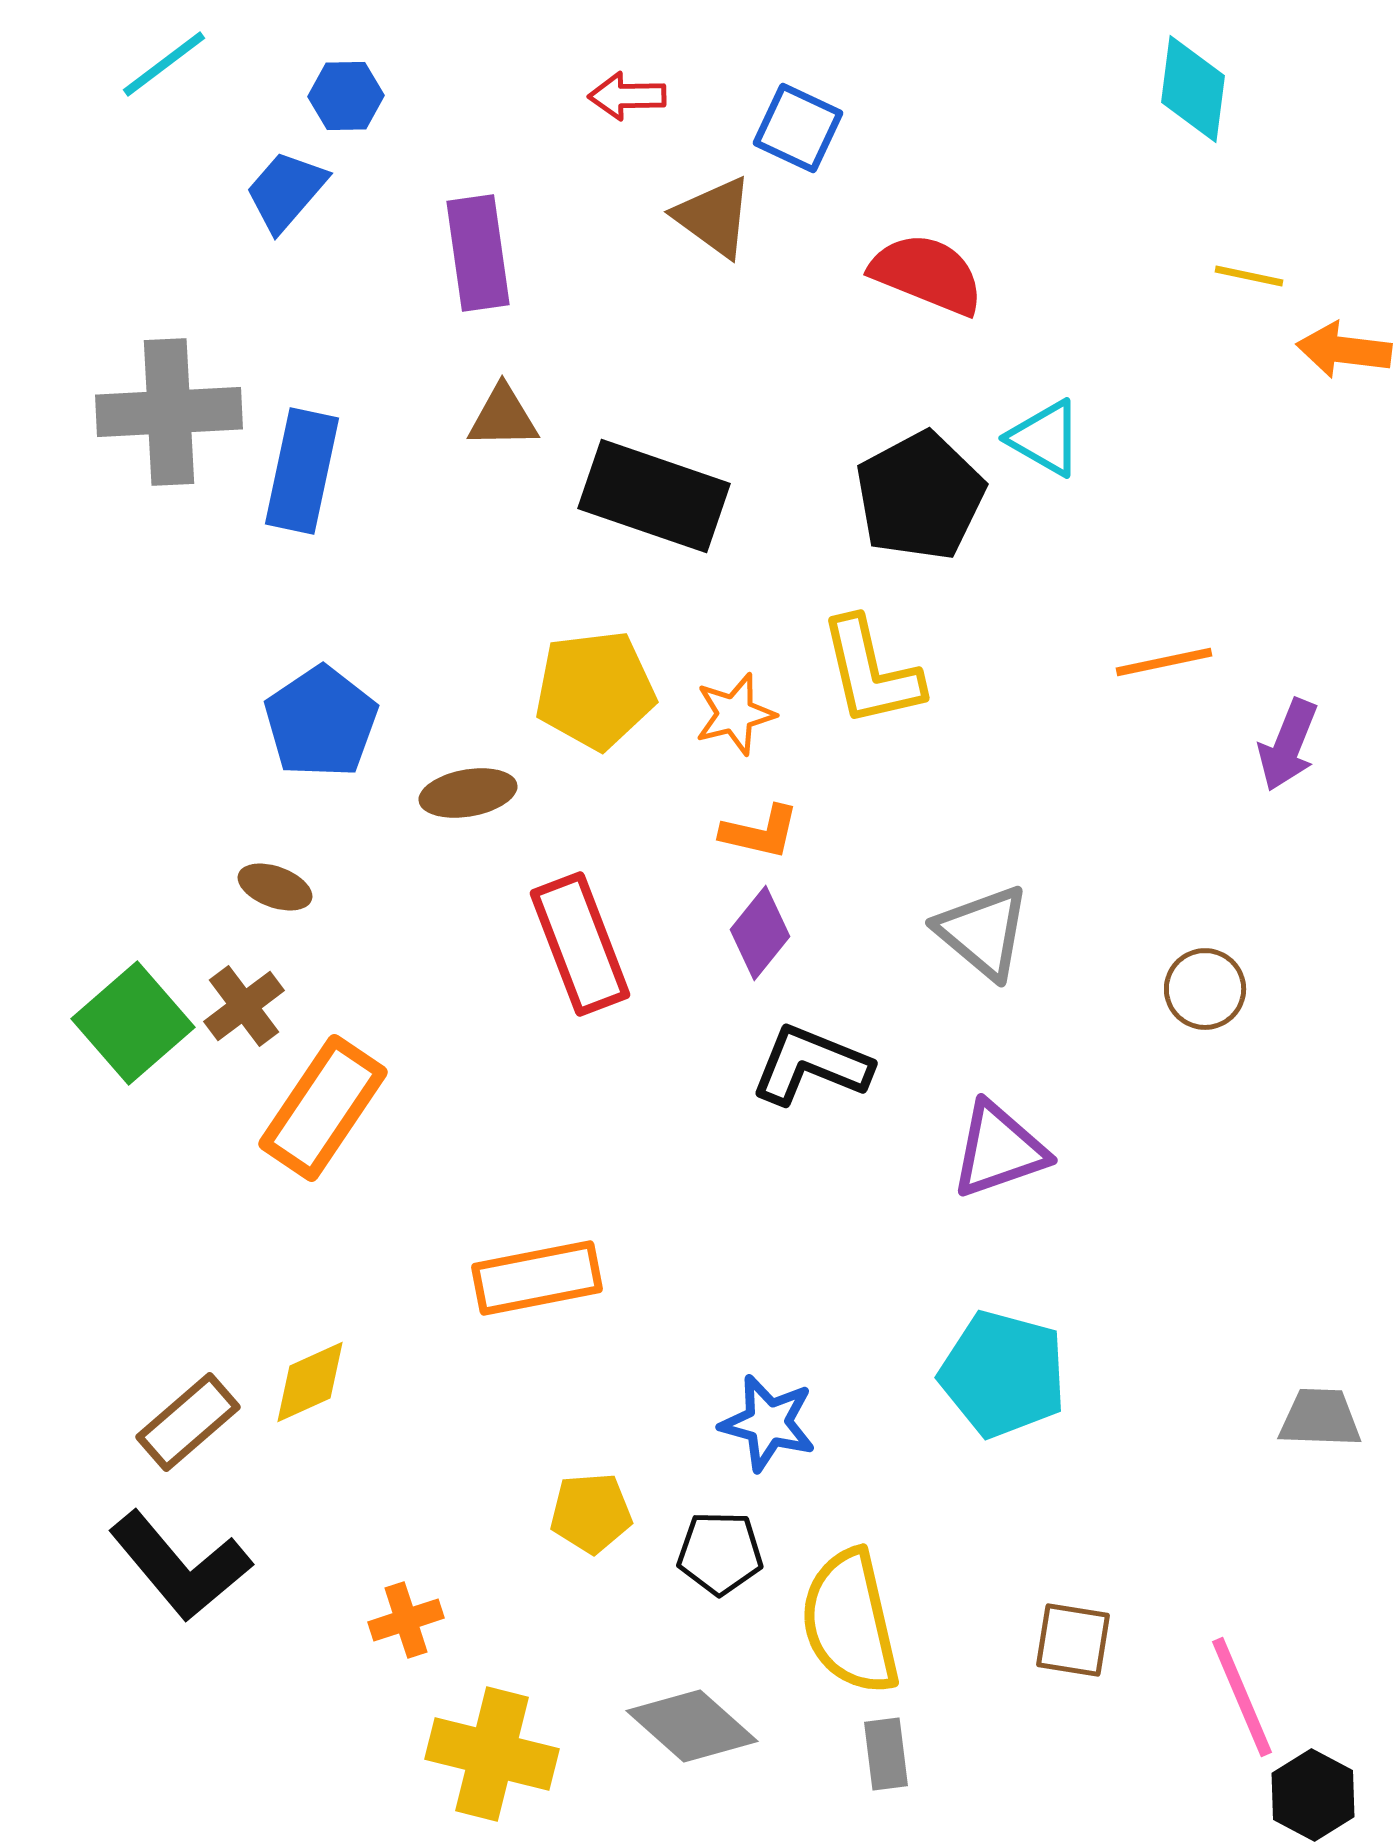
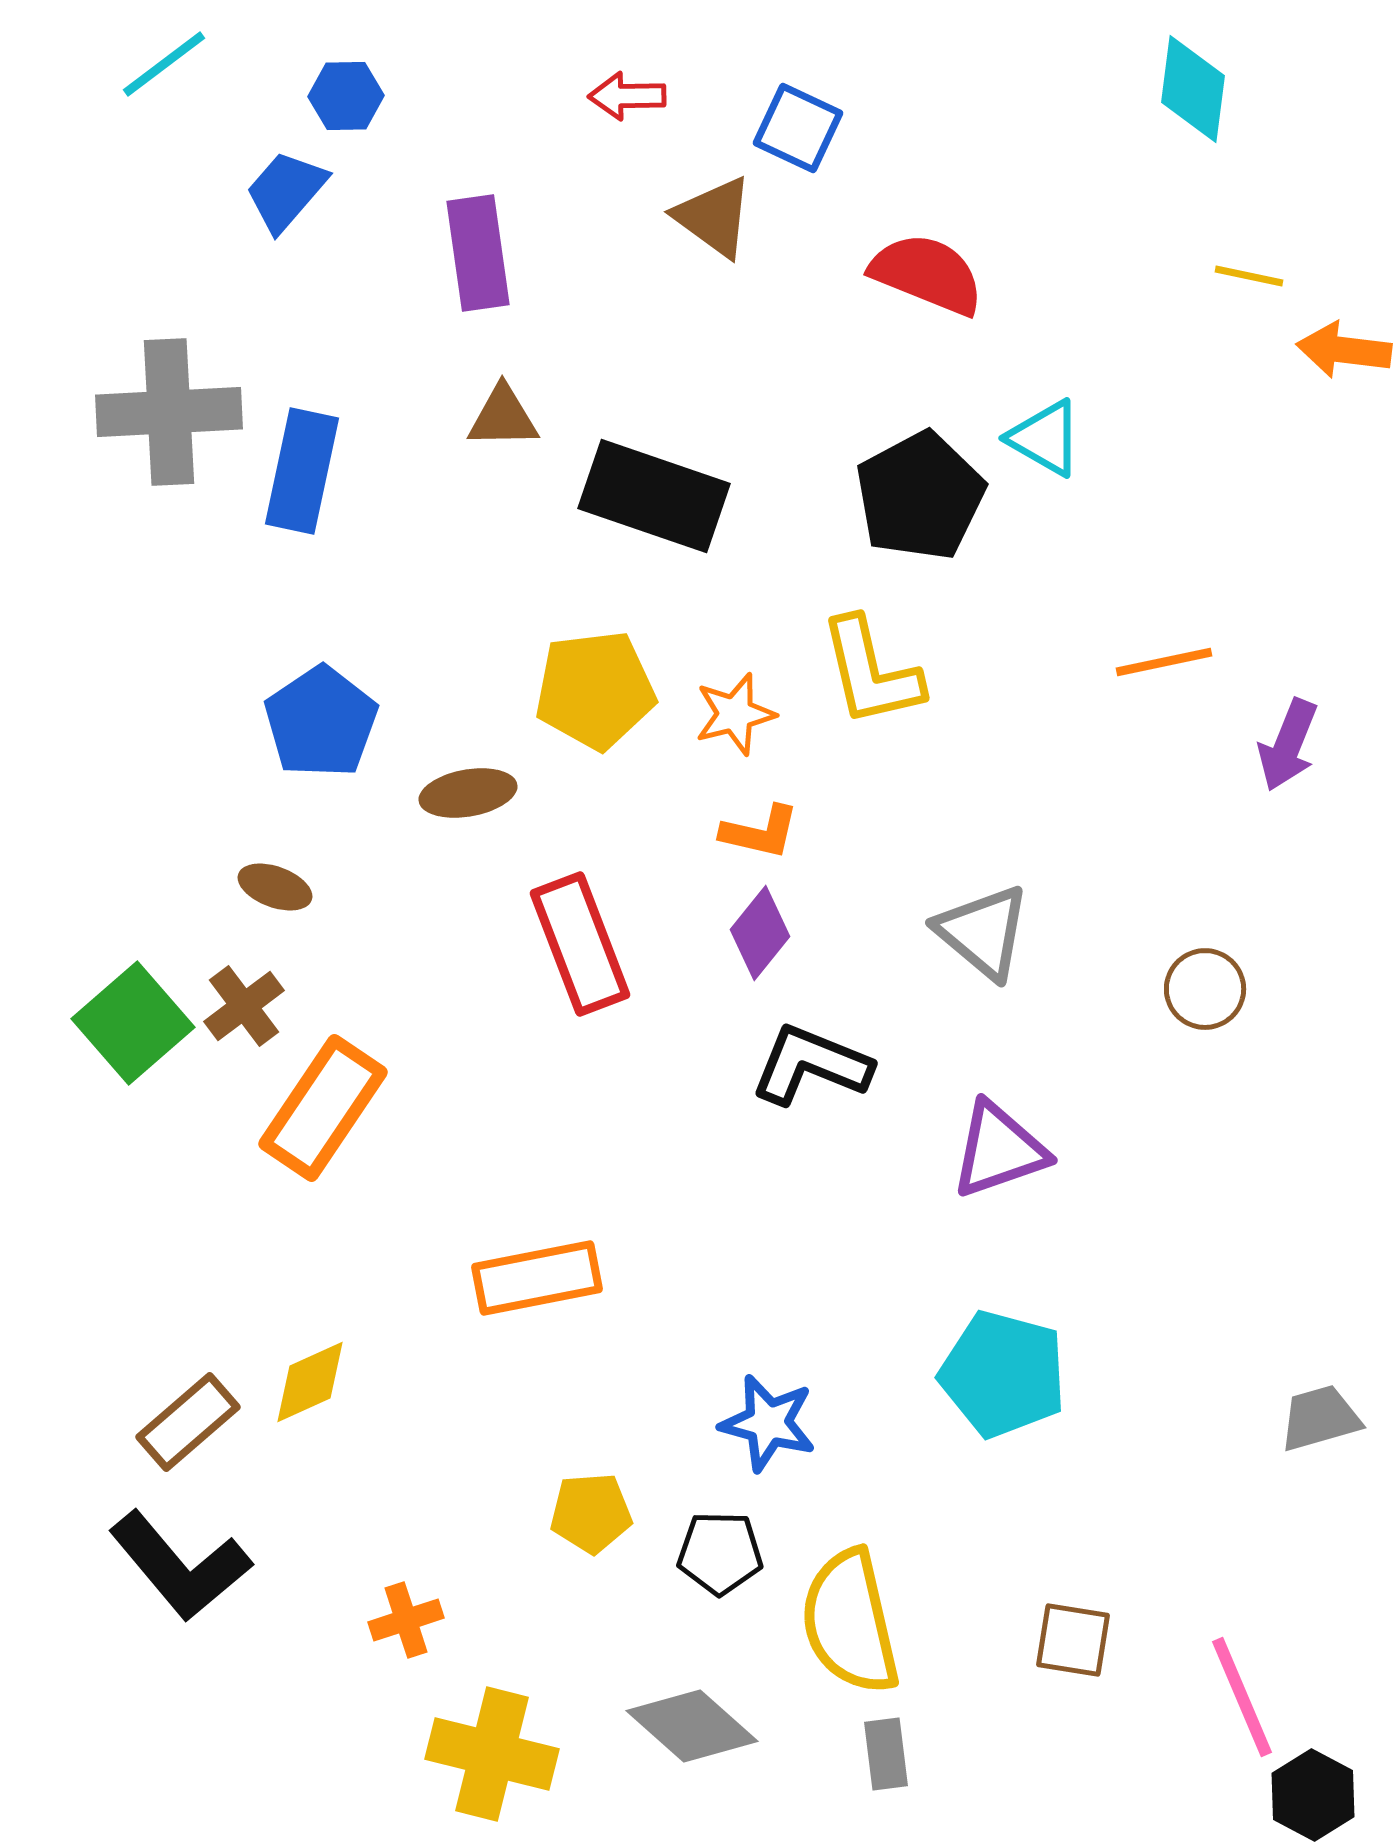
gray trapezoid at (1320, 1418): rotated 18 degrees counterclockwise
